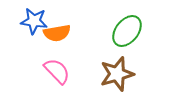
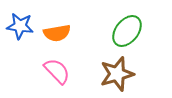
blue star: moved 14 px left, 5 px down
